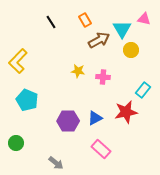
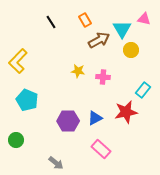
green circle: moved 3 px up
